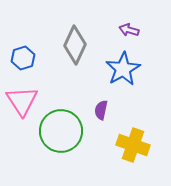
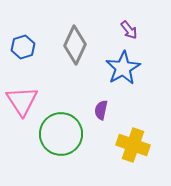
purple arrow: rotated 144 degrees counterclockwise
blue hexagon: moved 11 px up
blue star: moved 1 px up
green circle: moved 3 px down
